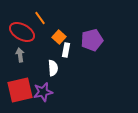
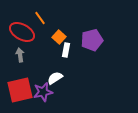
white semicircle: moved 2 px right, 10 px down; rotated 119 degrees counterclockwise
